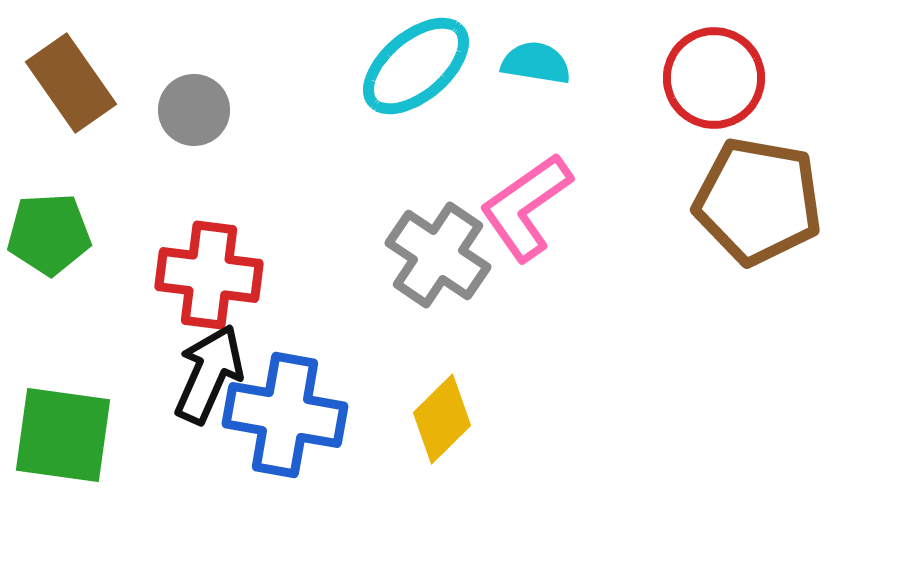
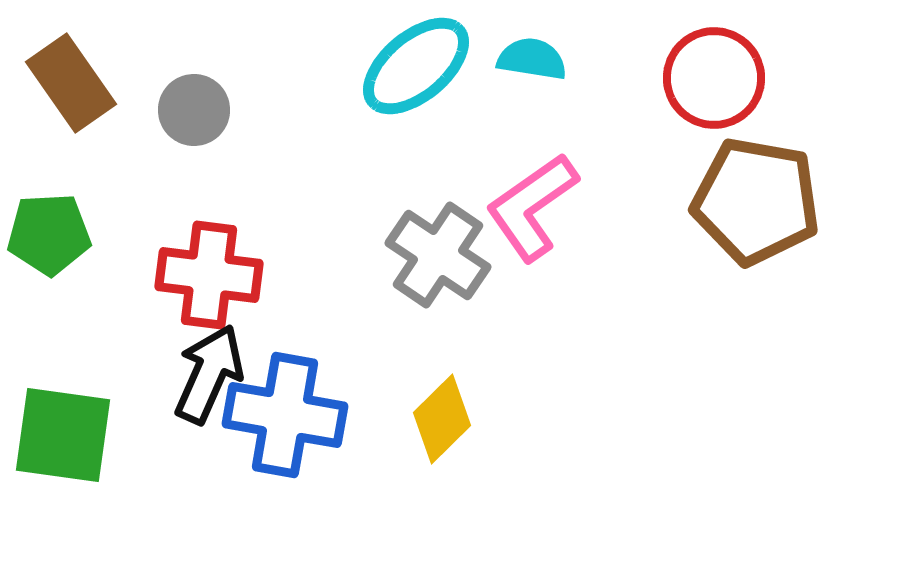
cyan semicircle: moved 4 px left, 4 px up
brown pentagon: moved 2 px left
pink L-shape: moved 6 px right
